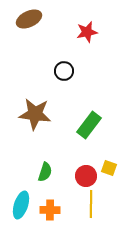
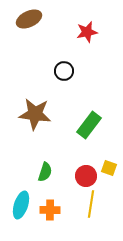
yellow line: rotated 8 degrees clockwise
